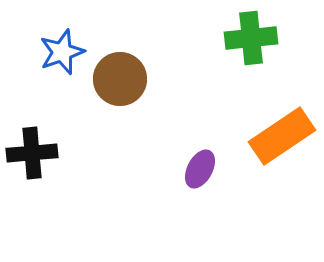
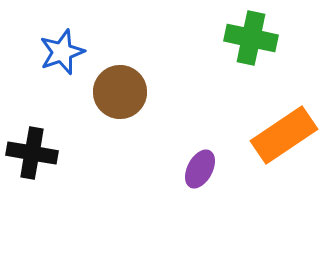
green cross: rotated 18 degrees clockwise
brown circle: moved 13 px down
orange rectangle: moved 2 px right, 1 px up
black cross: rotated 15 degrees clockwise
